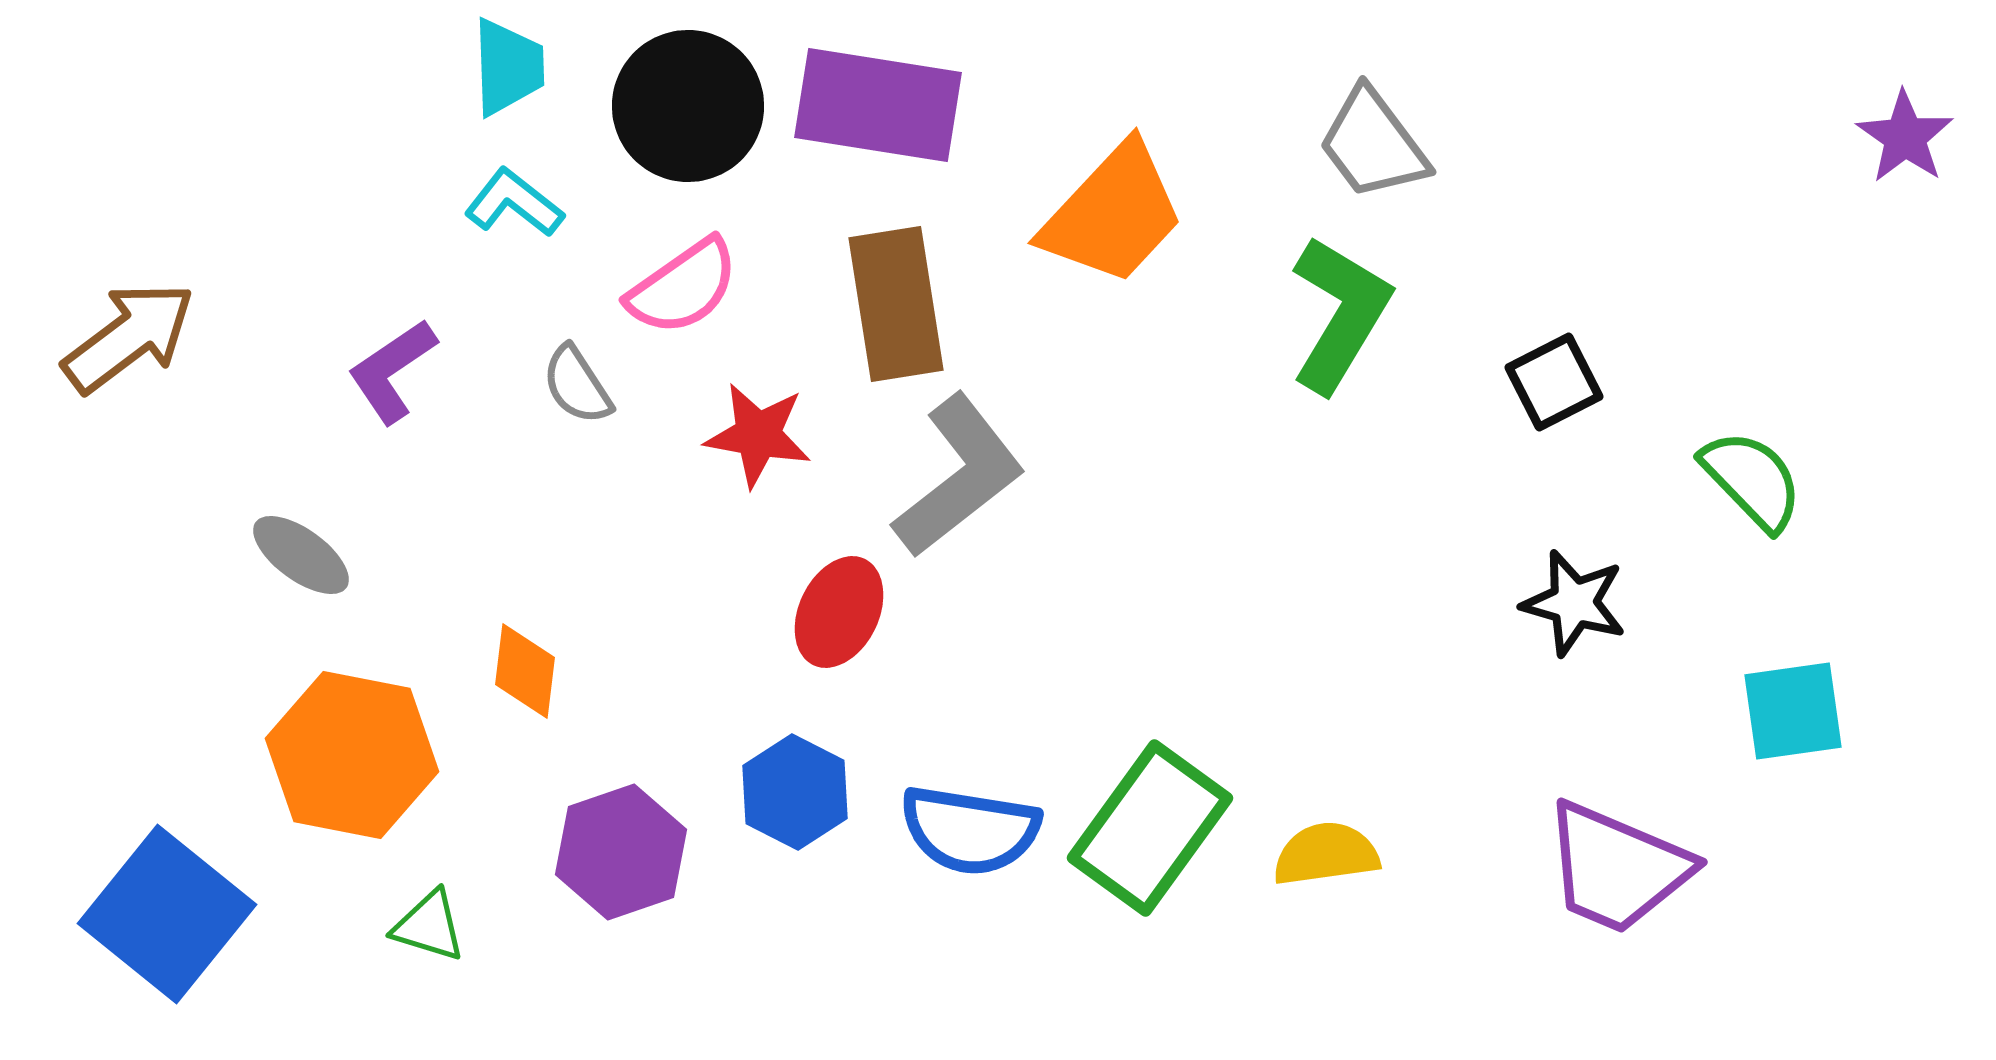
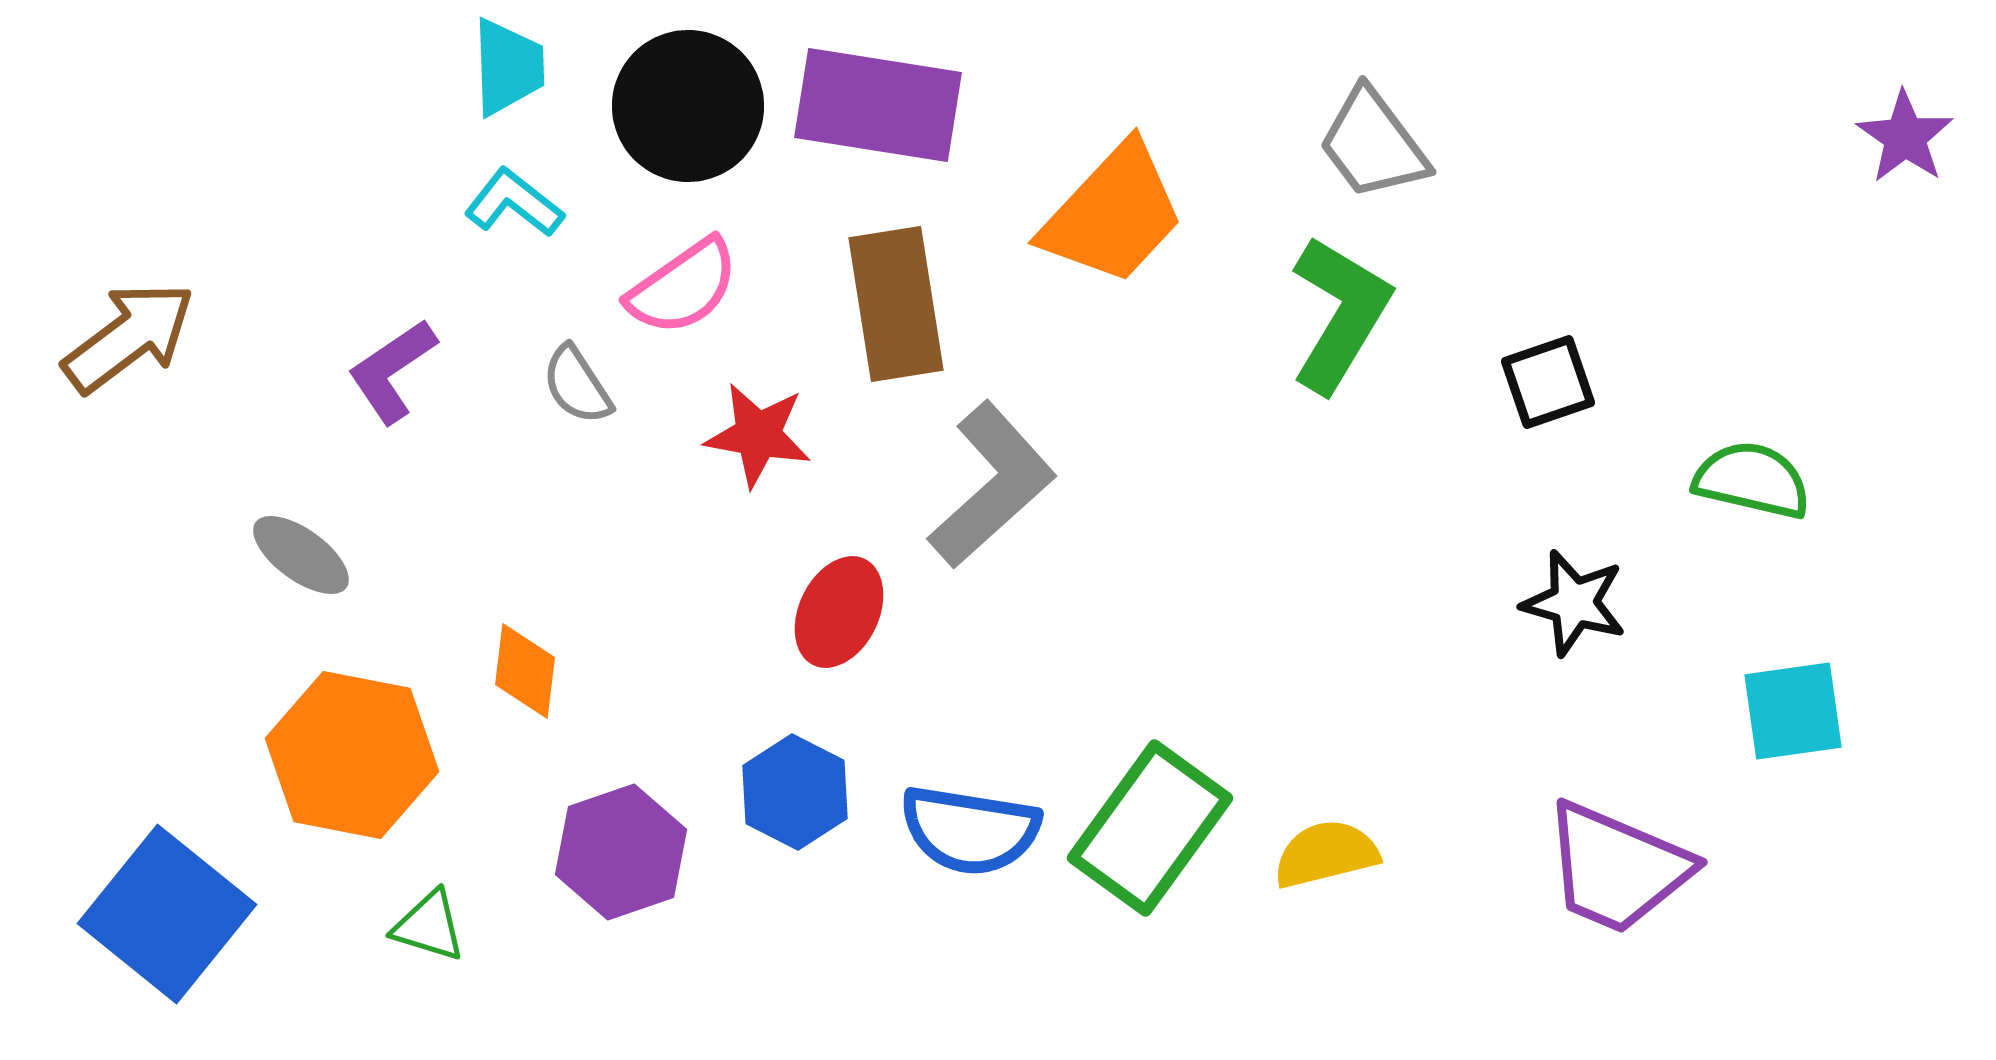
black square: moved 6 px left; rotated 8 degrees clockwise
gray L-shape: moved 33 px right, 9 px down; rotated 4 degrees counterclockwise
green semicircle: rotated 33 degrees counterclockwise
yellow semicircle: rotated 6 degrees counterclockwise
